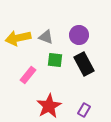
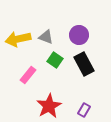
yellow arrow: moved 1 px down
green square: rotated 28 degrees clockwise
